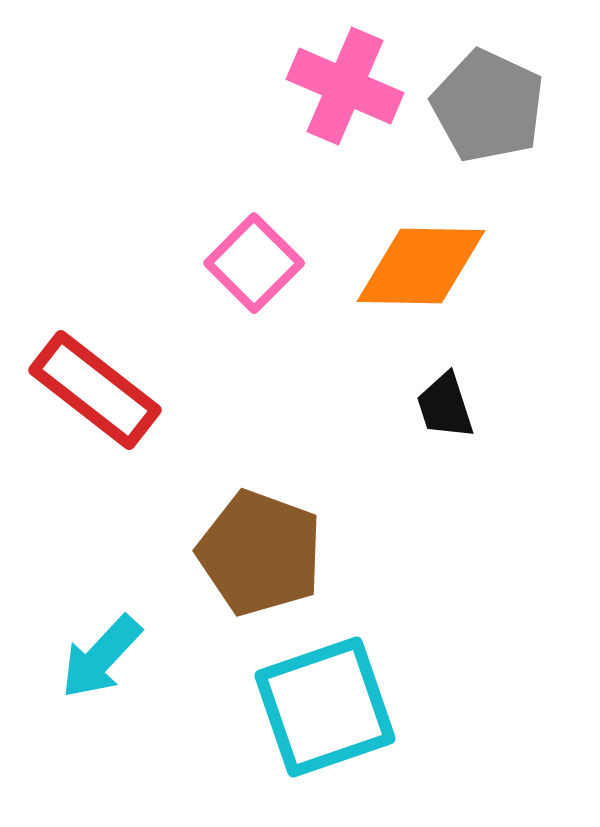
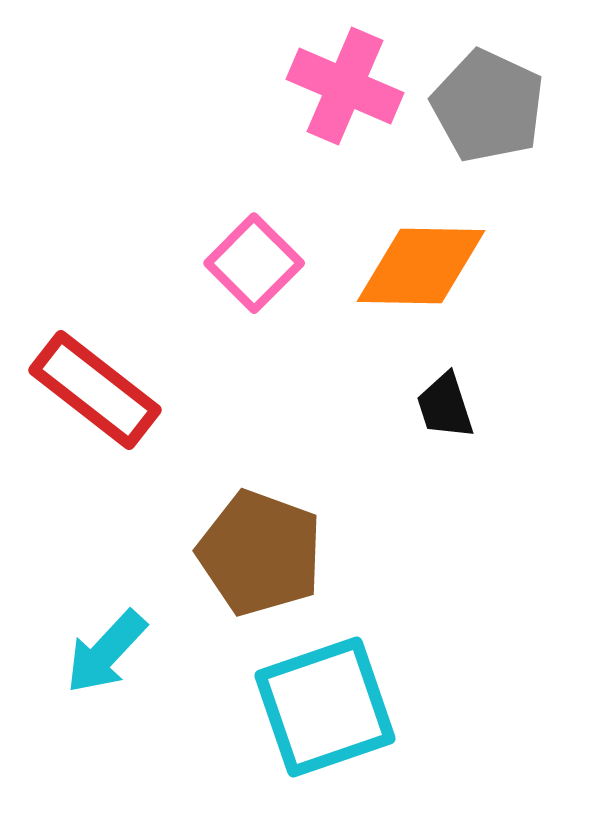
cyan arrow: moved 5 px right, 5 px up
